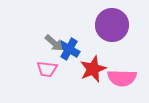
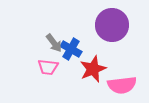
gray arrow: rotated 12 degrees clockwise
blue cross: moved 2 px right
pink trapezoid: moved 1 px right, 2 px up
pink semicircle: moved 7 px down; rotated 8 degrees counterclockwise
